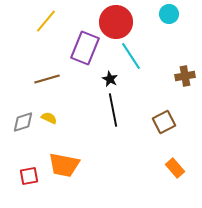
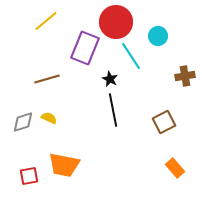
cyan circle: moved 11 px left, 22 px down
yellow line: rotated 10 degrees clockwise
